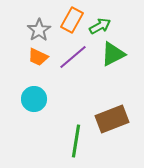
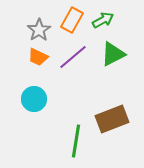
green arrow: moved 3 px right, 6 px up
